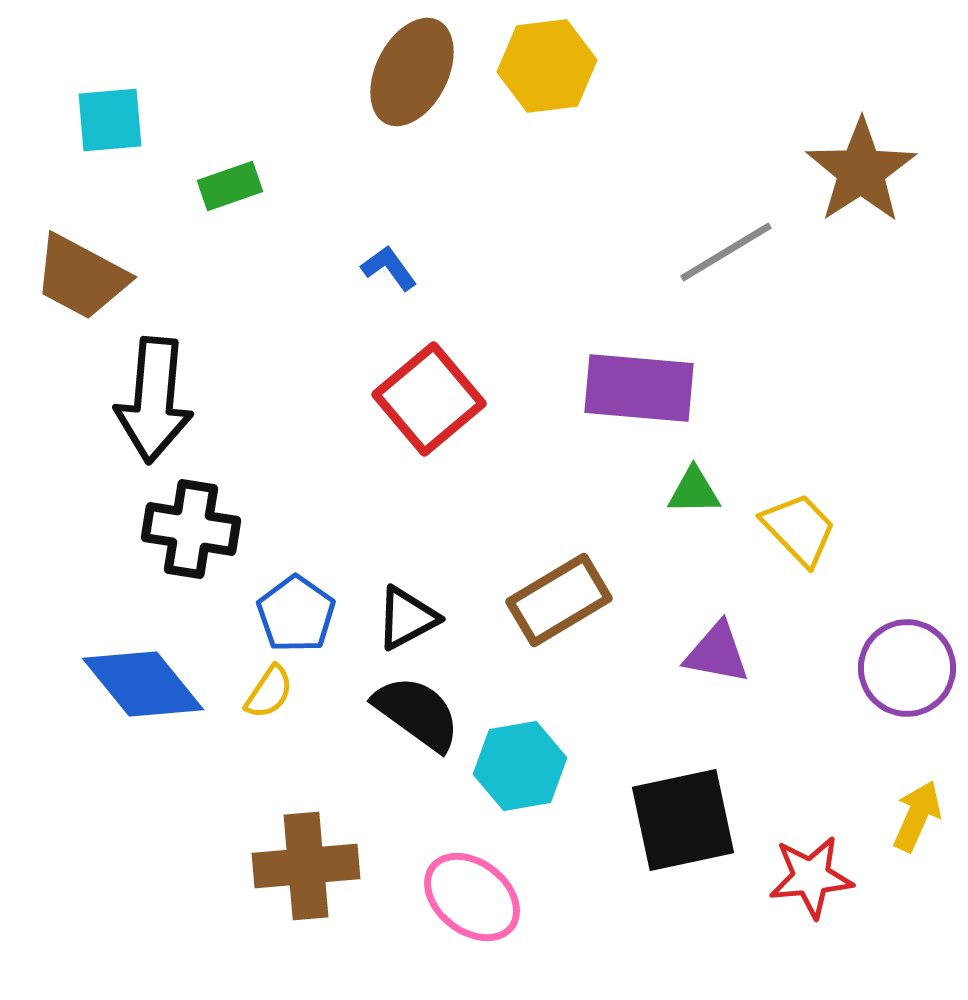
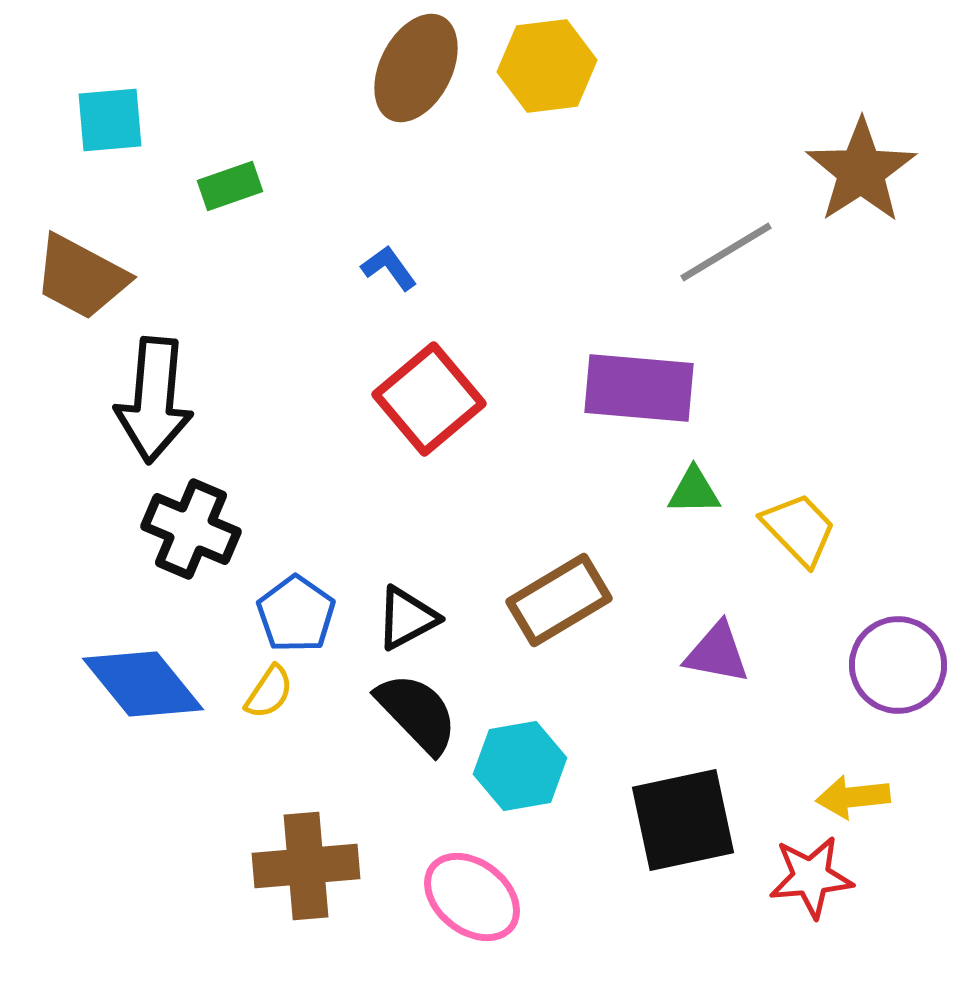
brown ellipse: moved 4 px right, 4 px up
black cross: rotated 14 degrees clockwise
purple circle: moved 9 px left, 3 px up
black semicircle: rotated 10 degrees clockwise
yellow arrow: moved 64 px left, 19 px up; rotated 120 degrees counterclockwise
